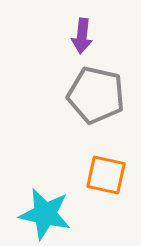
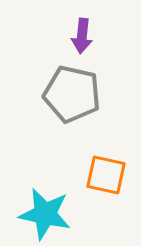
gray pentagon: moved 24 px left, 1 px up
